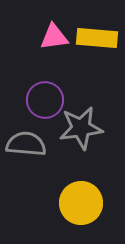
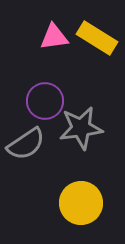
yellow rectangle: rotated 27 degrees clockwise
purple circle: moved 1 px down
gray semicircle: rotated 141 degrees clockwise
